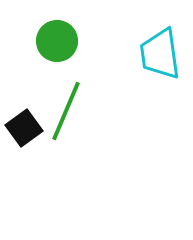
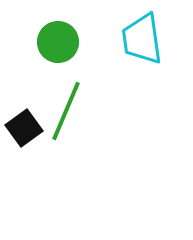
green circle: moved 1 px right, 1 px down
cyan trapezoid: moved 18 px left, 15 px up
